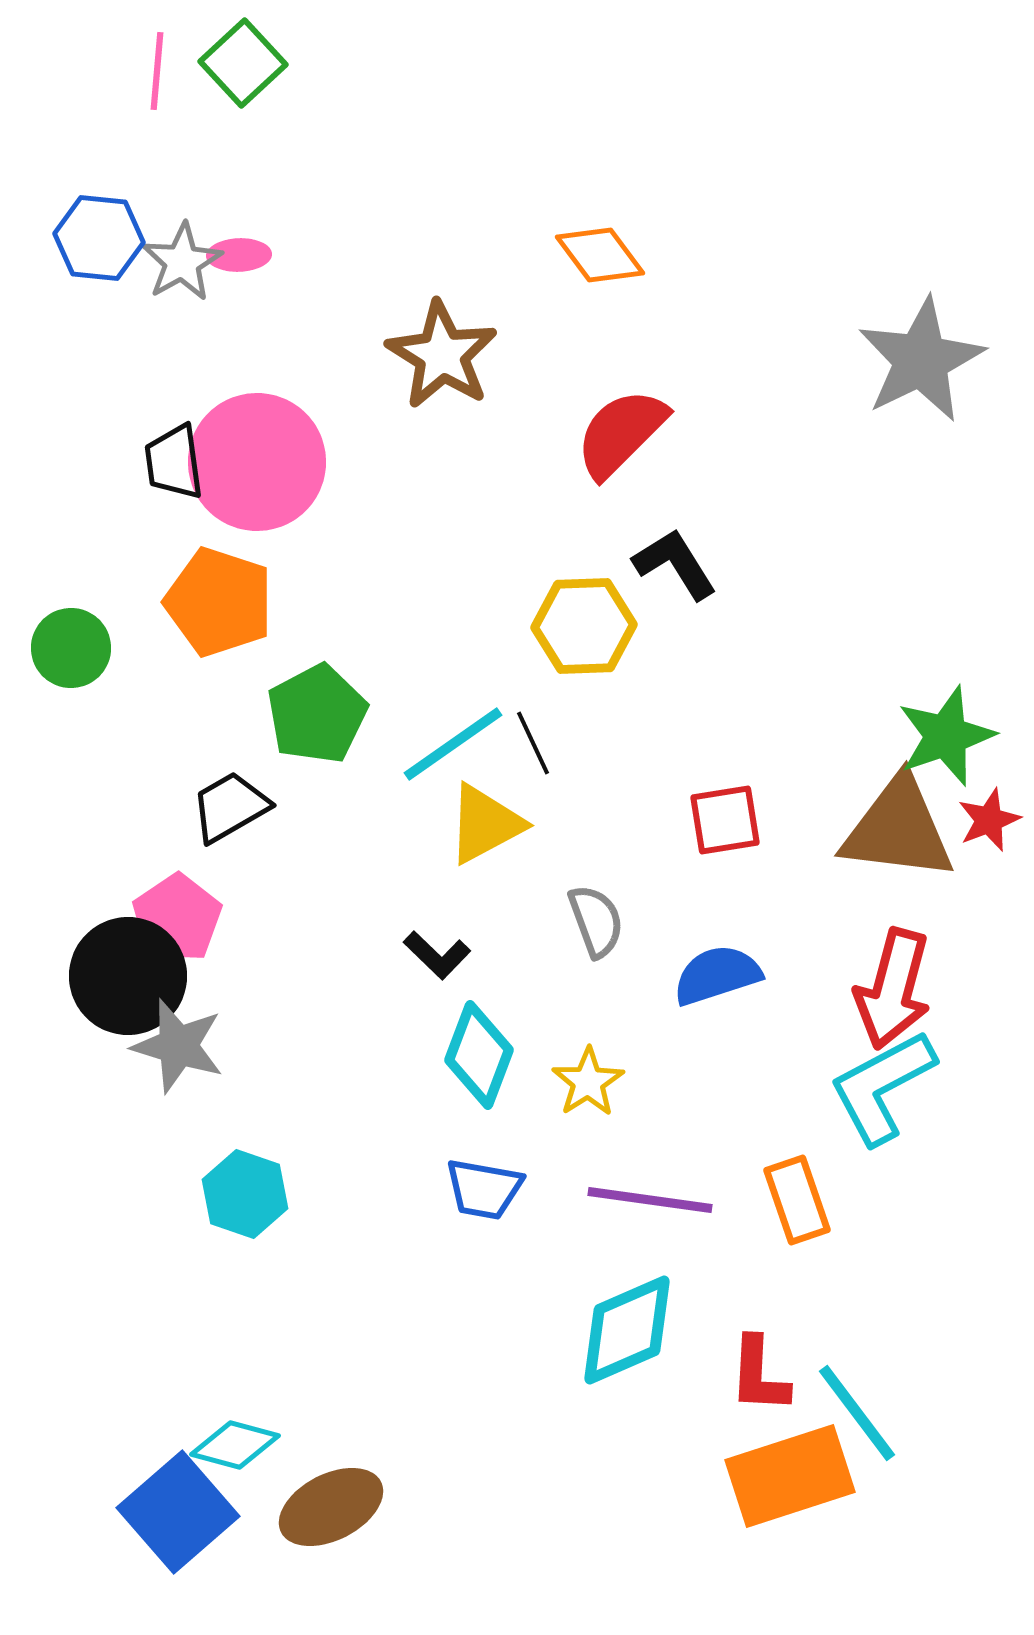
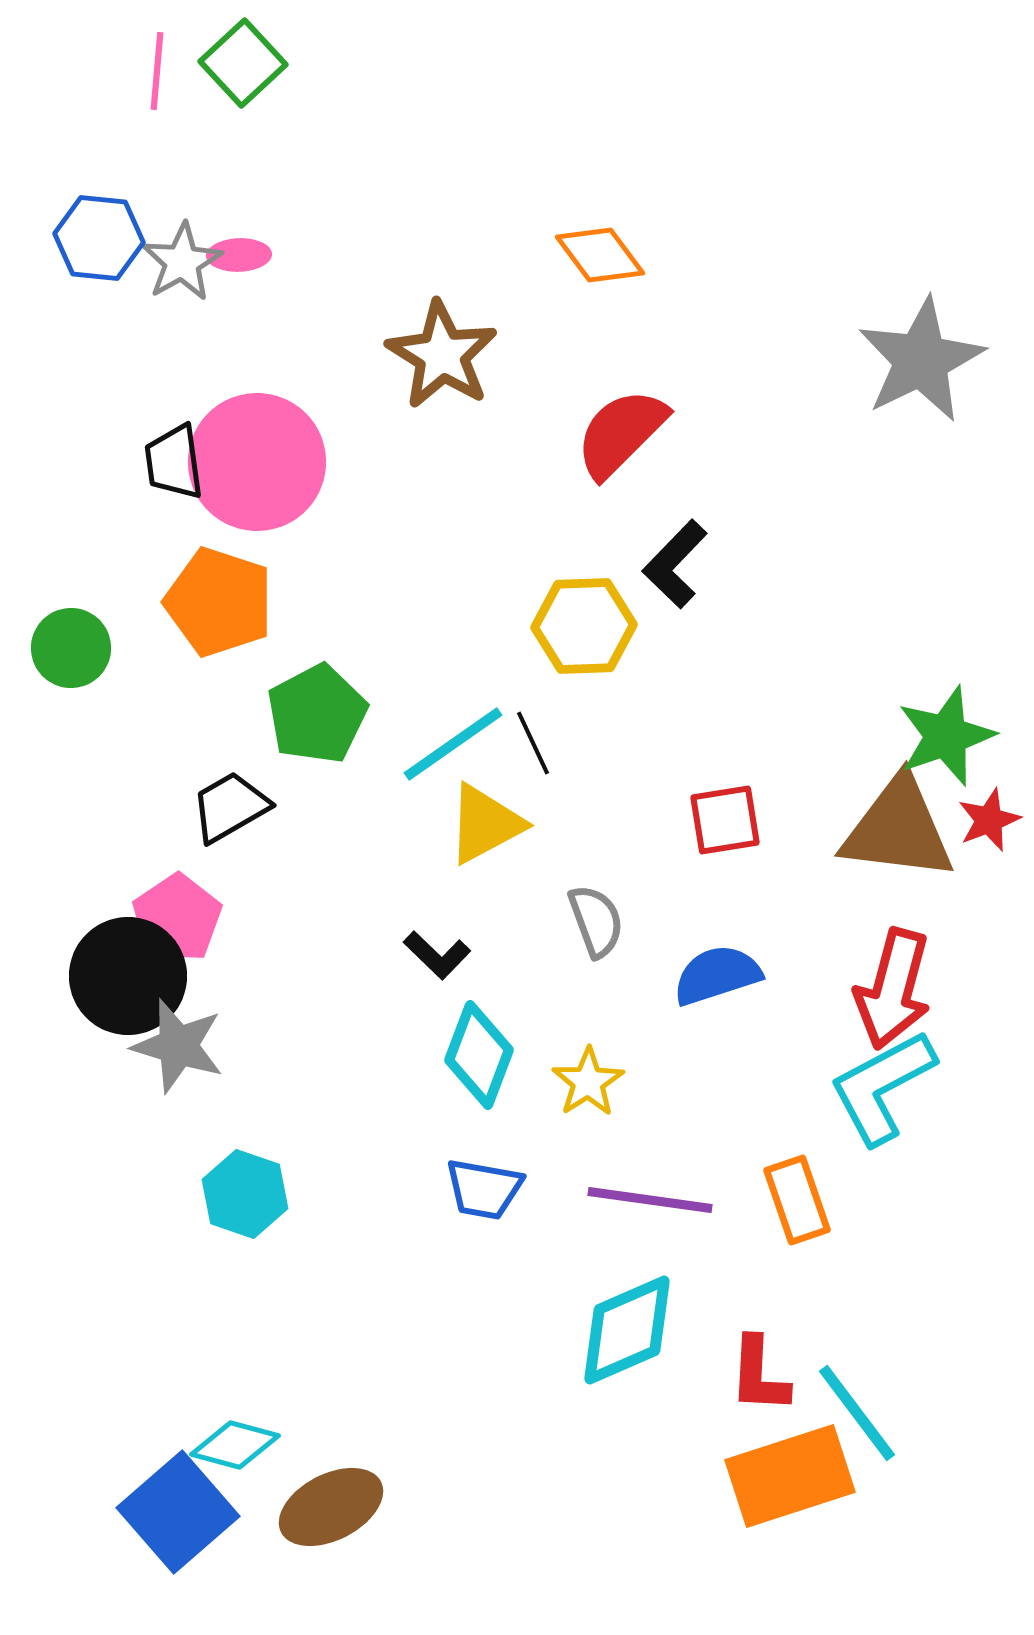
black L-shape at (675, 564): rotated 104 degrees counterclockwise
